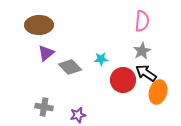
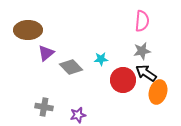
brown ellipse: moved 11 px left, 5 px down
gray star: rotated 18 degrees clockwise
gray diamond: moved 1 px right
